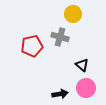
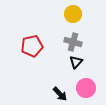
gray cross: moved 13 px right, 5 px down
black triangle: moved 6 px left, 3 px up; rotated 32 degrees clockwise
black arrow: rotated 56 degrees clockwise
